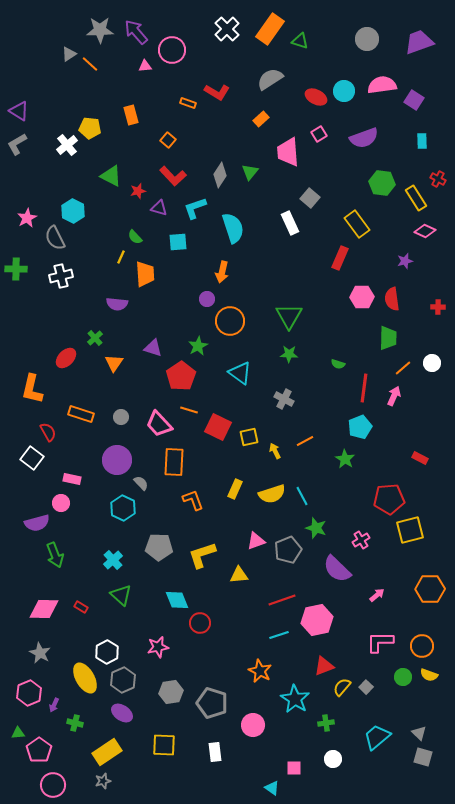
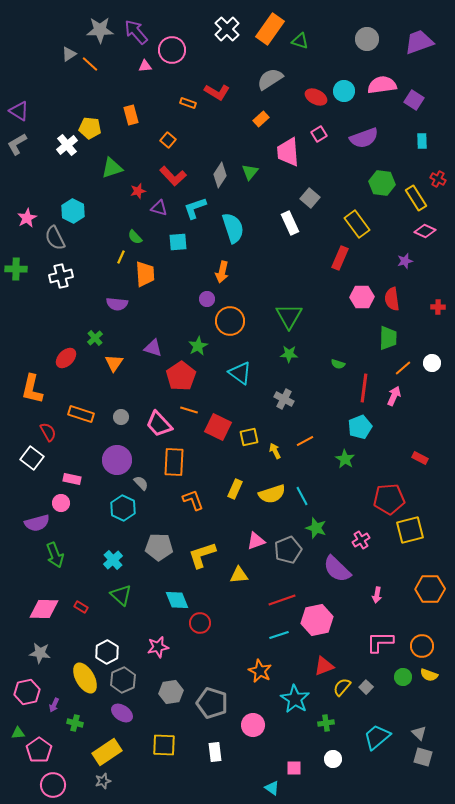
green triangle at (111, 176): moved 1 px right, 8 px up; rotated 45 degrees counterclockwise
pink arrow at (377, 595): rotated 140 degrees clockwise
gray star at (40, 653): rotated 20 degrees counterclockwise
pink hexagon at (29, 693): moved 2 px left, 1 px up; rotated 10 degrees clockwise
